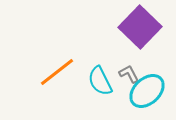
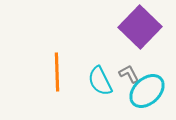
orange line: rotated 54 degrees counterclockwise
